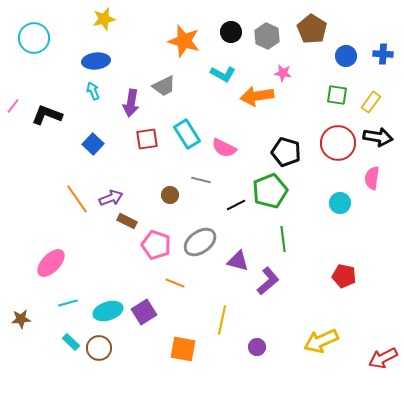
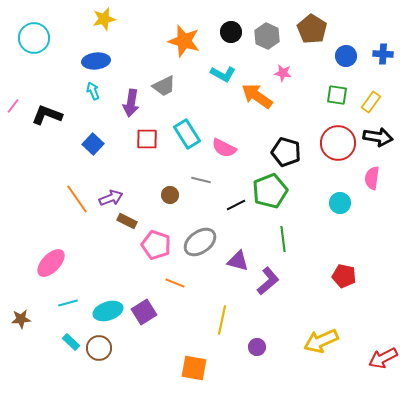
orange arrow at (257, 96): rotated 44 degrees clockwise
red square at (147, 139): rotated 10 degrees clockwise
orange square at (183, 349): moved 11 px right, 19 px down
